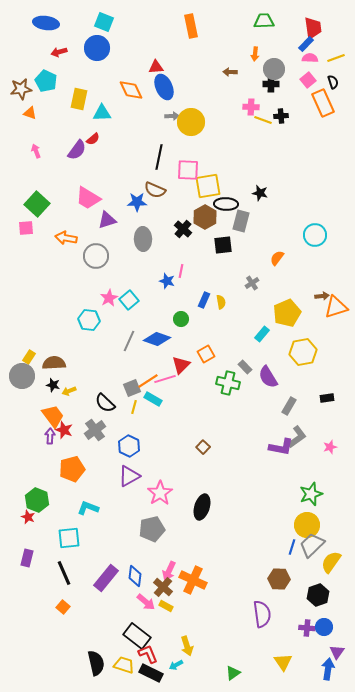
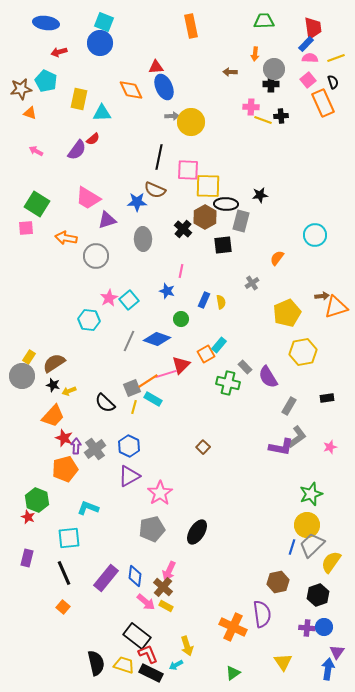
blue circle at (97, 48): moved 3 px right, 5 px up
pink arrow at (36, 151): rotated 40 degrees counterclockwise
yellow square at (208, 186): rotated 12 degrees clockwise
black star at (260, 193): moved 2 px down; rotated 21 degrees counterclockwise
green square at (37, 204): rotated 10 degrees counterclockwise
blue star at (167, 281): moved 10 px down
cyan rectangle at (262, 334): moved 43 px left, 11 px down
brown semicircle at (54, 363): rotated 30 degrees counterclockwise
pink line at (165, 379): moved 1 px right, 5 px up
orange trapezoid at (53, 416): rotated 80 degrees clockwise
red star at (64, 430): moved 8 px down
gray cross at (95, 430): moved 19 px down
purple arrow at (50, 436): moved 26 px right, 10 px down
orange pentagon at (72, 469): moved 7 px left
black ellipse at (202, 507): moved 5 px left, 25 px down; rotated 15 degrees clockwise
brown hexagon at (279, 579): moved 1 px left, 3 px down; rotated 15 degrees counterclockwise
orange cross at (193, 580): moved 40 px right, 47 px down
